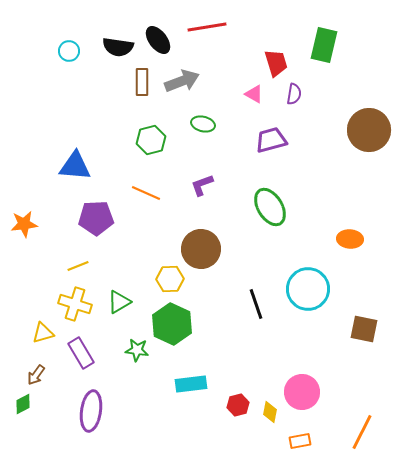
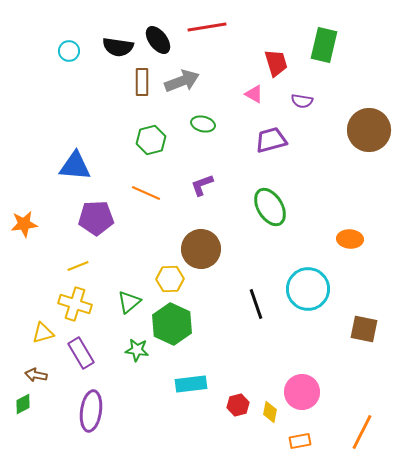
purple semicircle at (294, 94): moved 8 px right, 7 px down; rotated 90 degrees clockwise
green triangle at (119, 302): moved 10 px right; rotated 10 degrees counterclockwise
brown arrow at (36, 375): rotated 65 degrees clockwise
